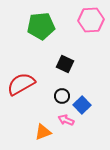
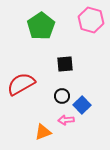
pink hexagon: rotated 20 degrees clockwise
green pentagon: rotated 28 degrees counterclockwise
black square: rotated 30 degrees counterclockwise
pink arrow: rotated 28 degrees counterclockwise
